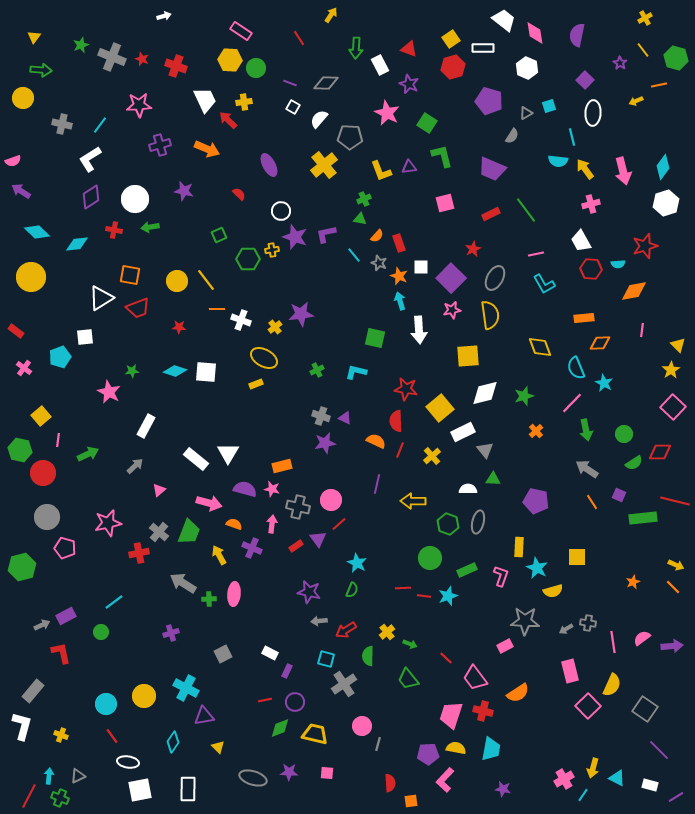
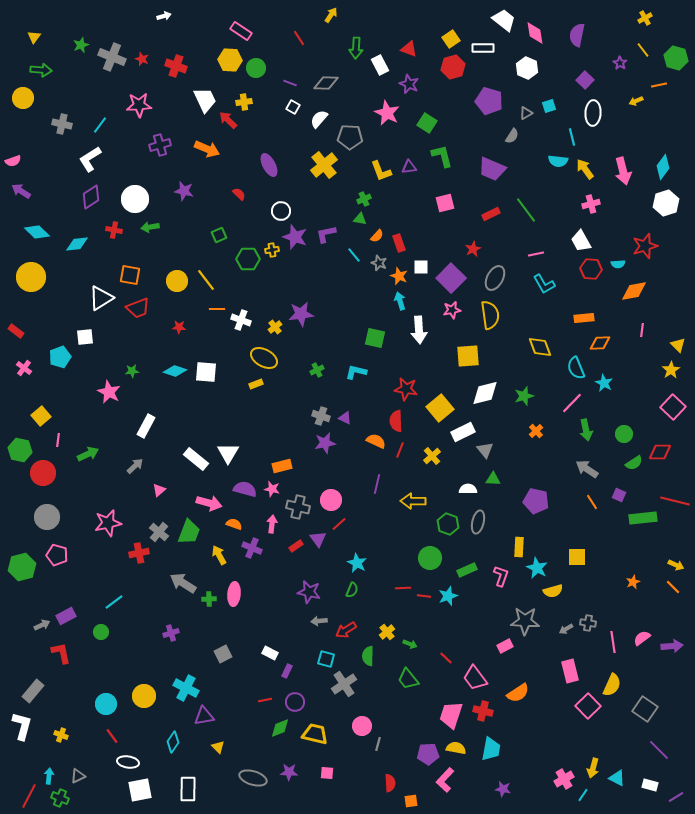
pink pentagon at (65, 548): moved 8 px left, 7 px down
